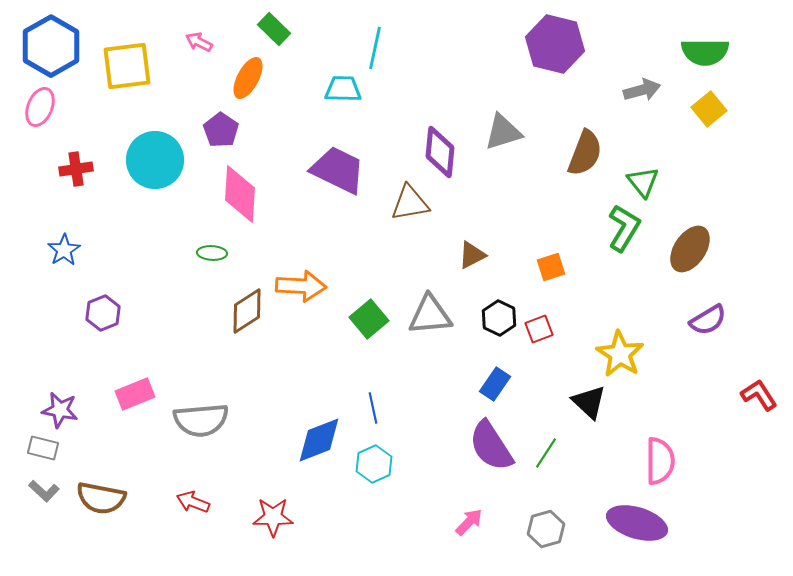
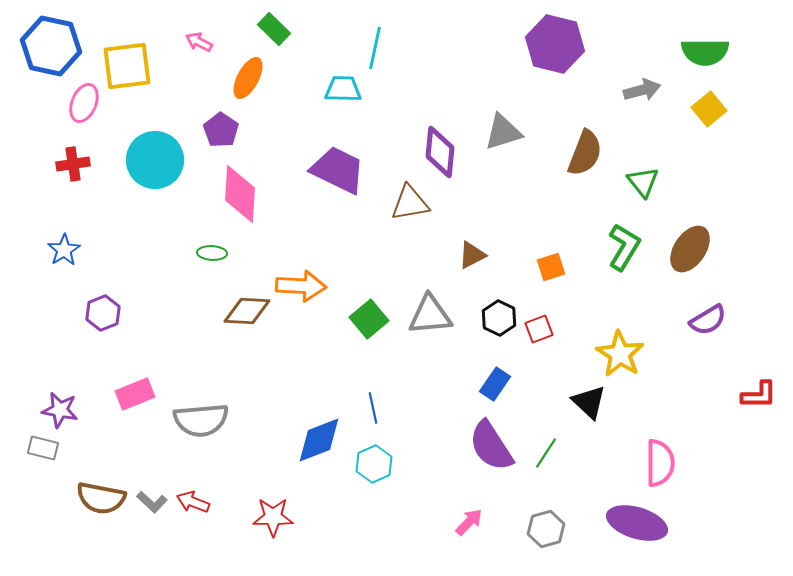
blue hexagon at (51, 46): rotated 18 degrees counterclockwise
pink ellipse at (40, 107): moved 44 px right, 4 px up
red cross at (76, 169): moved 3 px left, 5 px up
green L-shape at (624, 228): moved 19 px down
brown diamond at (247, 311): rotated 36 degrees clockwise
red L-shape at (759, 395): rotated 123 degrees clockwise
pink semicircle at (660, 461): moved 2 px down
gray L-shape at (44, 491): moved 108 px right, 11 px down
